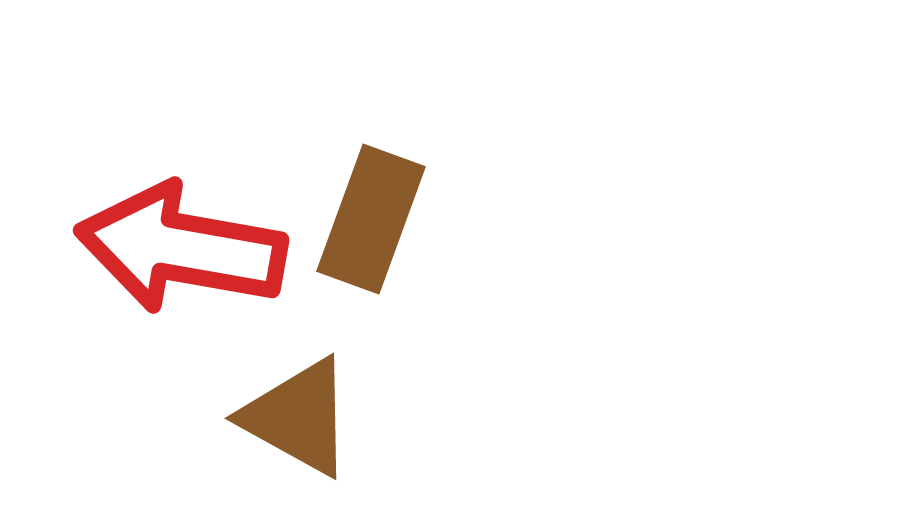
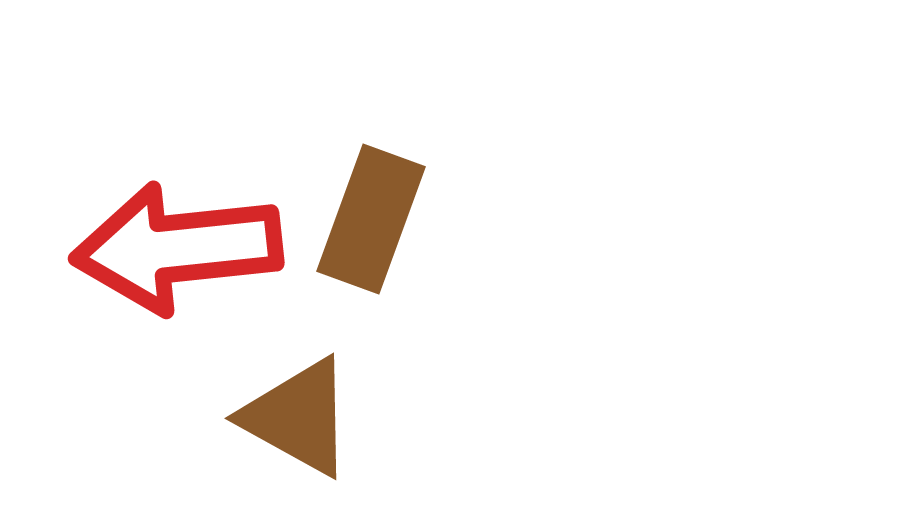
red arrow: moved 4 px left; rotated 16 degrees counterclockwise
